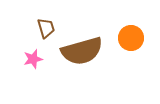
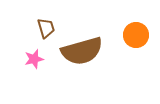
orange circle: moved 5 px right, 3 px up
pink star: moved 1 px right
